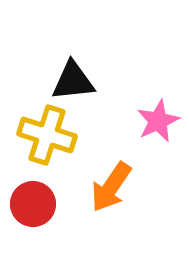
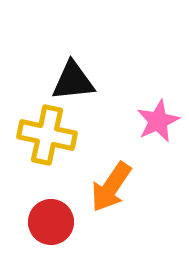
yellow cross: rotated 6 degrees counterclockwise
red circle: moved 18 px right, 18 px down
